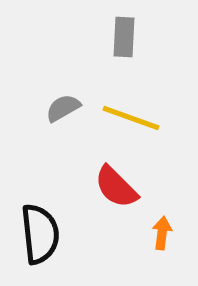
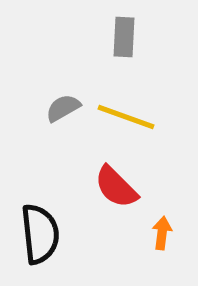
yellow line: moved 5 px left, 1 px up
